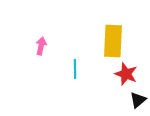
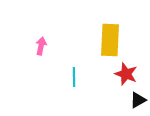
yellow rectangle: moved 3 px left, 1 px up
cyan line: moved 1 px left, 8 px down
black triangle: rotated 12 degrees clockwise
